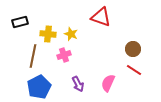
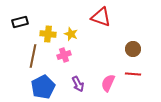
red line: moved 1 px left, 4 px down; rotated 28 degrees counterclockwise
blue pentagon: moved 4 px right
